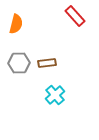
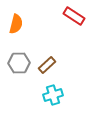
red rectangle: moved 1 px left; rotated 15 degrees counterclockwise
brown rectangle: moved 2 px down; rotated 36 degrees counterclockwise
cyan cross: moved 2 px left; rotated 24 degrees clockwise
